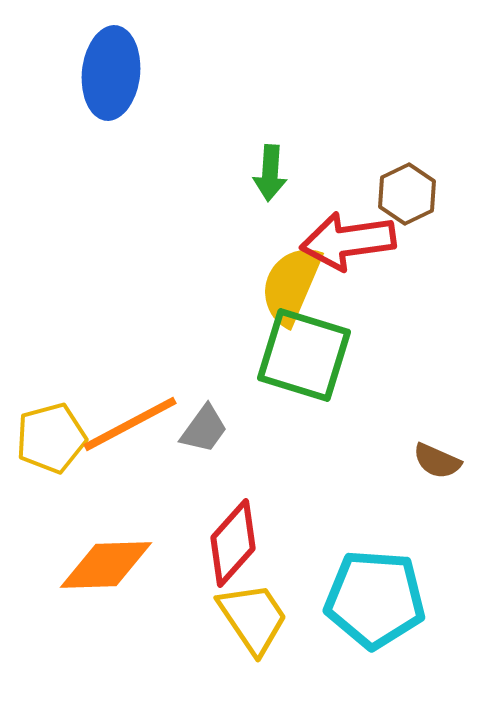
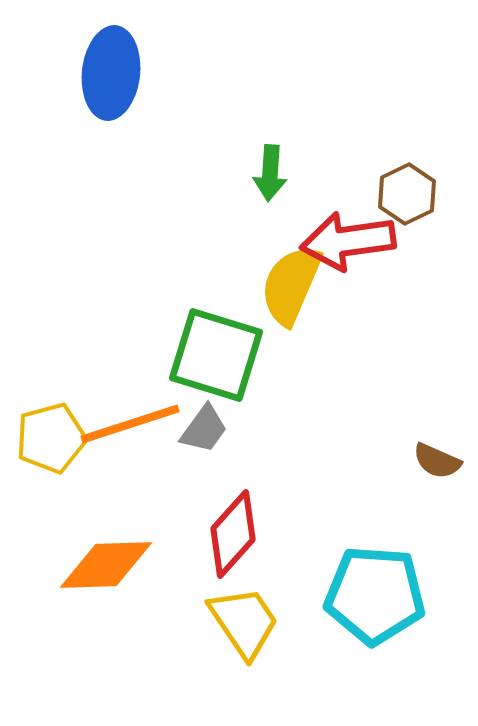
green square: moved 88 px left
orange line: rotated 10 degrees clockwise
red diamond: moved 9 px up
cyan pentagon: moved 4 px up
yellow trapezoid: moved 9 px left, 4 px down
